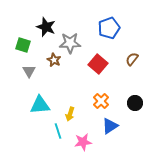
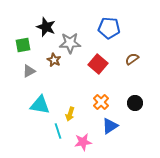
blue pentagon: rotated 25 degrees clockwise
green square: rotated 28 degrees counterclockwise
brown semicircle: rotated 16 degrees clockwise
gray triangle: rotated 32 degrees clockwise
orange cross: moved 1 px down
cyan triangle: rotated 15 degrees clockwise
